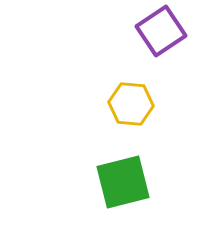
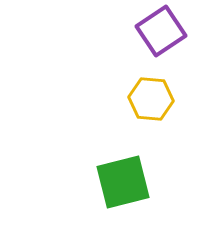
yellow hexagon: moved 20 px right, 5 px up
